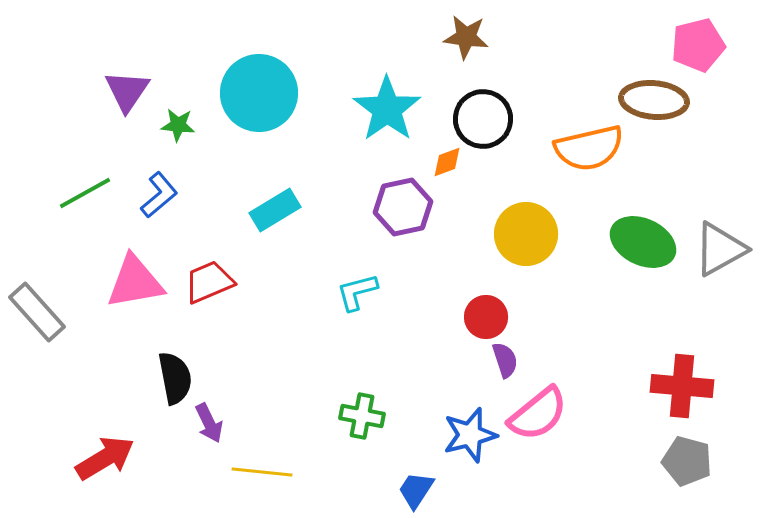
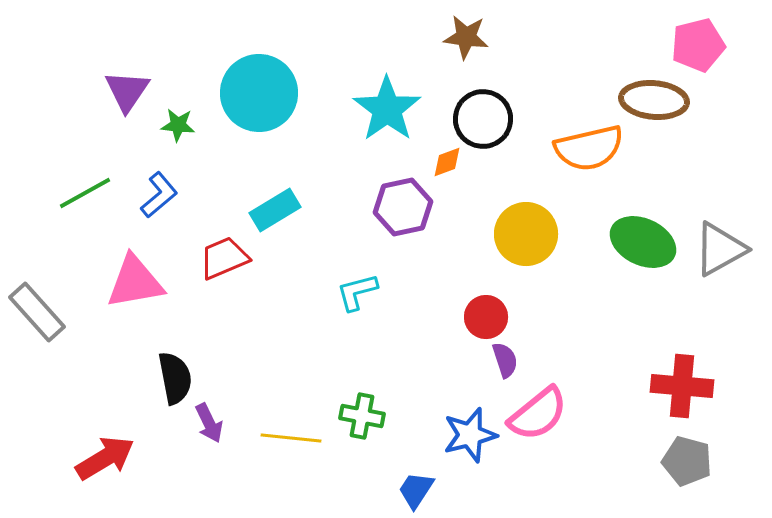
red trapezoid: moved 15 px right, 24 px up
yellow line: moved 29 px right, 34 px up
